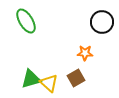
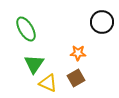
green ellipse: moved 8 px down
orange star: moved 7 px left
green triangle: moved 3 px right, 15 px up; rotated 40 degrees counterclockwise
yellow triangle: moved 1 px left; rotated 18 degrees counterclockwise
